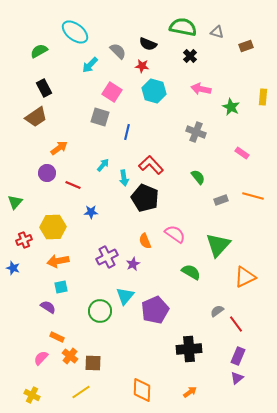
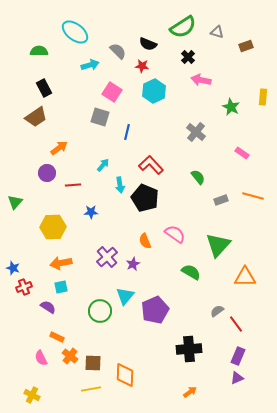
green semicircle at (183, 27): rotated 136 degrees clockwise
green semicircle at (39, 51): rotated 30 degrees clockwise
black cross at (190, 56): moved 2 px left, 1 px down
cyan arrow at (90, 65): rotated 150 degrees counterclockwise
pink arrow at (201, 89): moved 9 px up
cyan hexagon at (154, 91): rotated 20 degrees clockwise
gray cross at (196, 132): rotated 18 degrees clockwise
cyan arrow at (124, 178): moved 4 px left, 7 px down
red line at (73, 185): rotated 28 degrees counterclockwise
red cross at (24, 240): moved 47 px down
purple cross at (107, 257): rotated 15 degrees counterclockwise
orange arrow at (58, 261): moved 3 px right, 2 px down
orange triangle at (245, 277): rotated 25 degrees clockwise
pink semicircle at (41, 358): rotated 70 degrees counterclockwise
purple triangle at (237, 378): rotated 16 degrees clockwise
orange diamond at (142, 390): moved 17 px left, 15 px up
yellow line at (81, 392): moved 10 px right, 3 px up; rotated 24 degrees clockwise
